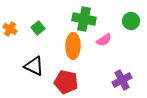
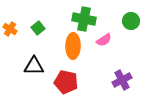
black triangle: rotated 25 degrees counterclockwise
